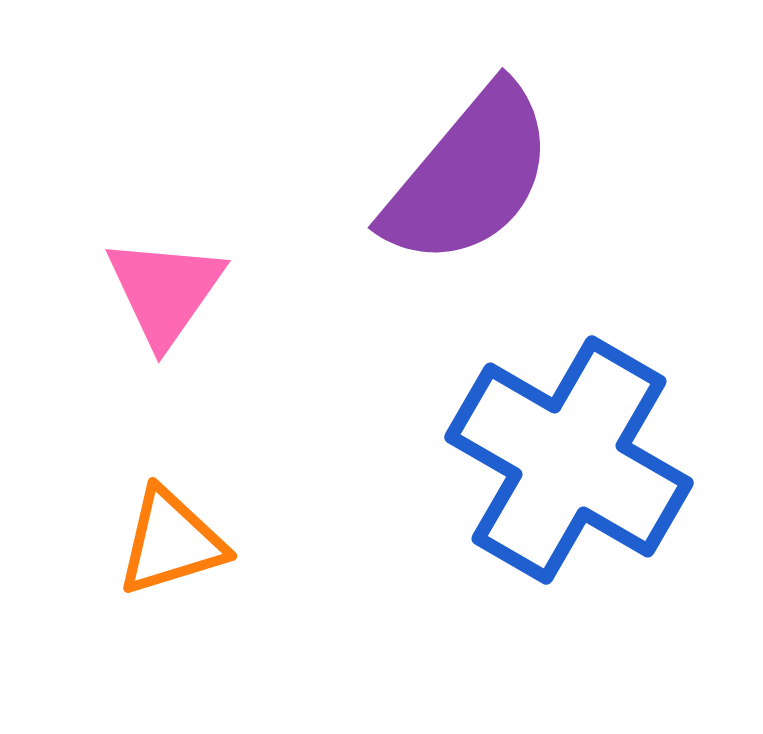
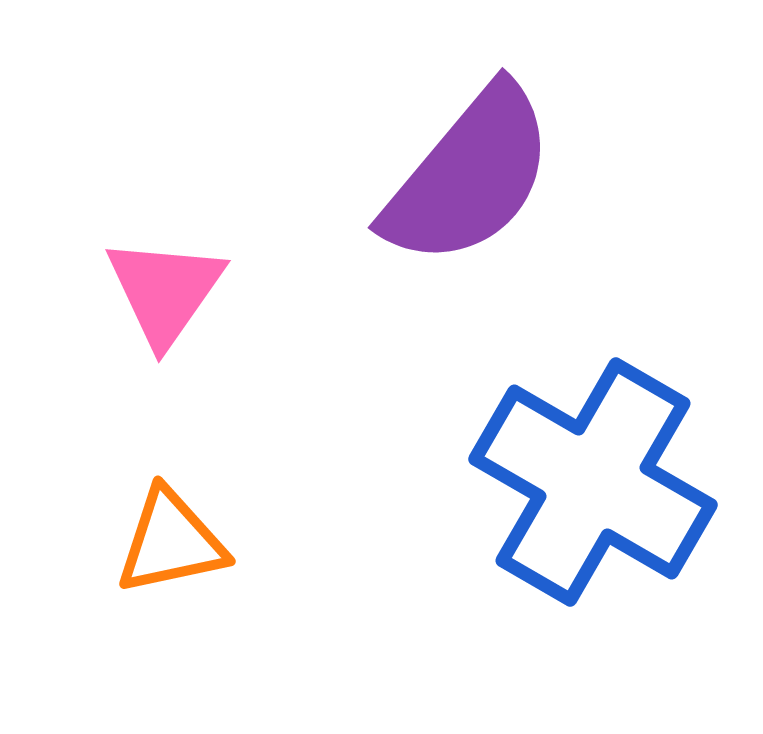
blue cross: moved 24 px right, 22 px down
orange triangle: rotated 5 degrees clockwise
